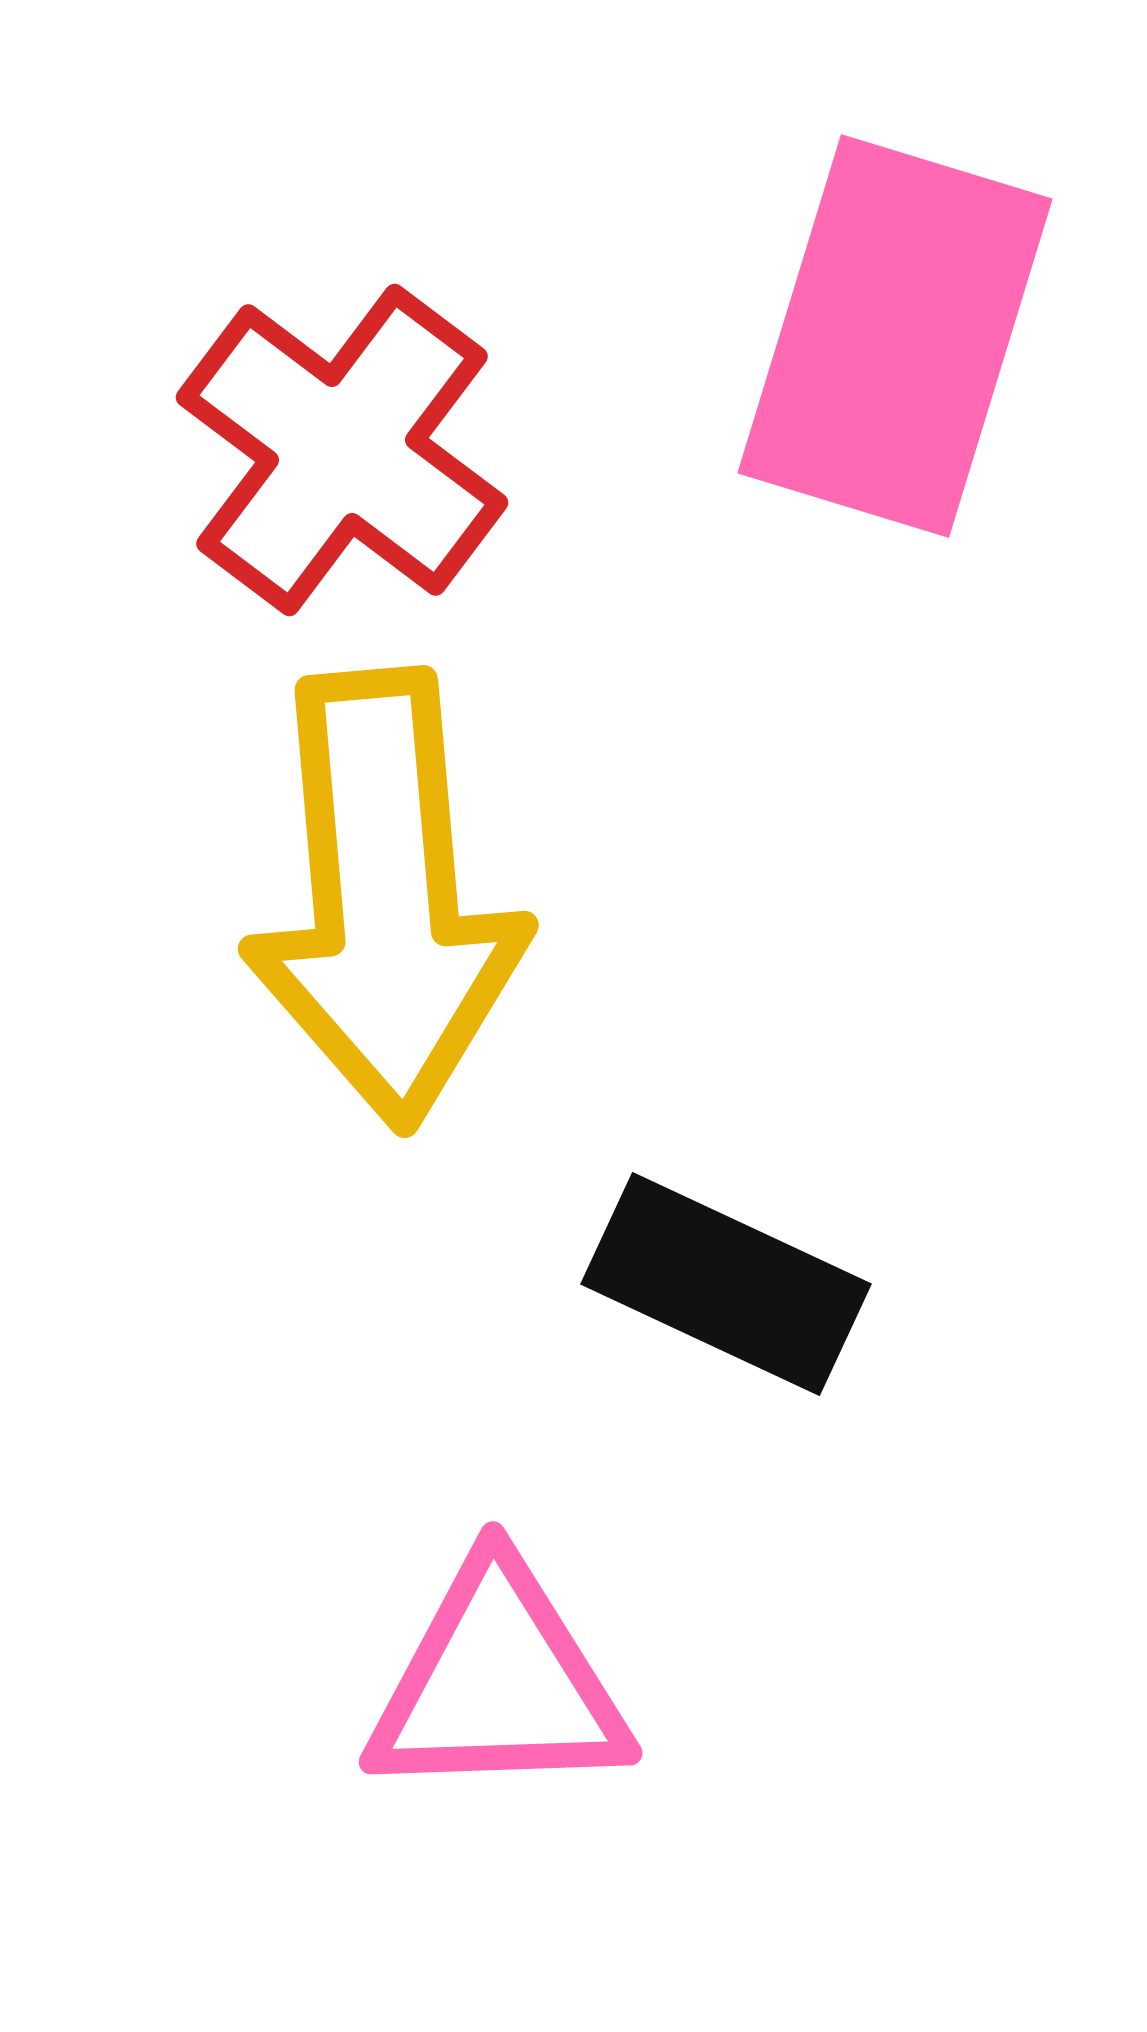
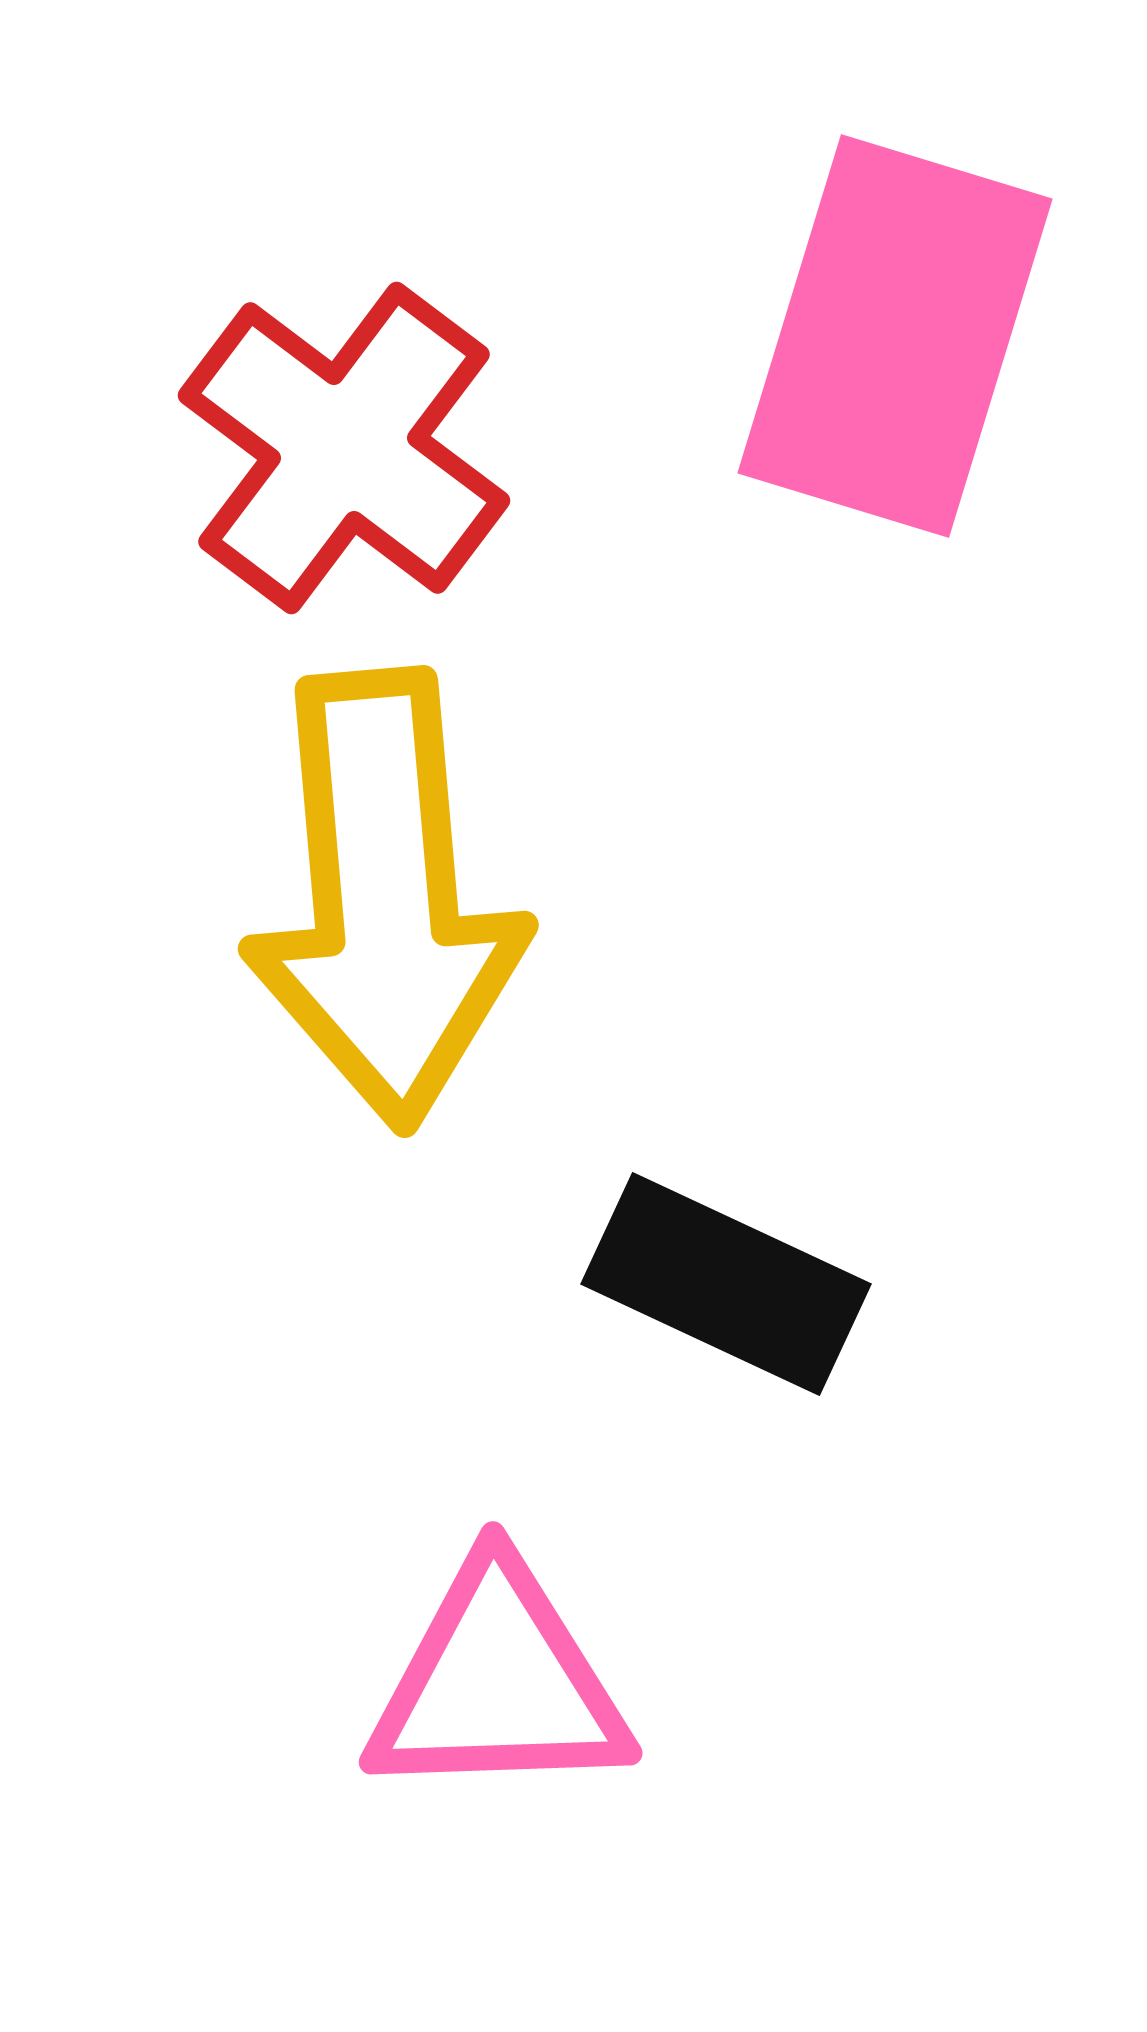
red cross: moved 2 px right, 2 px up
